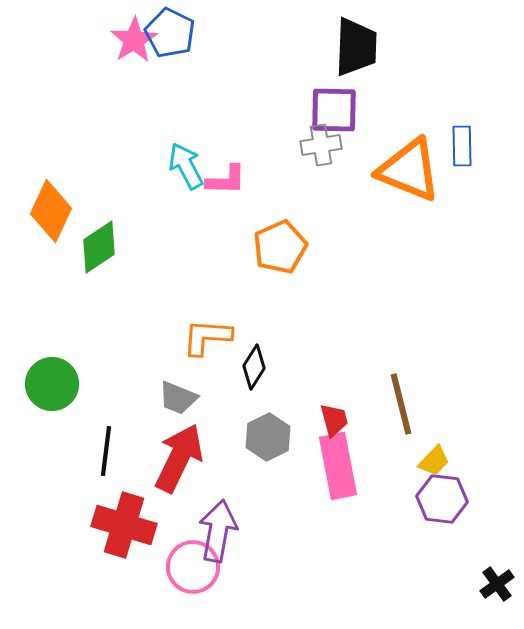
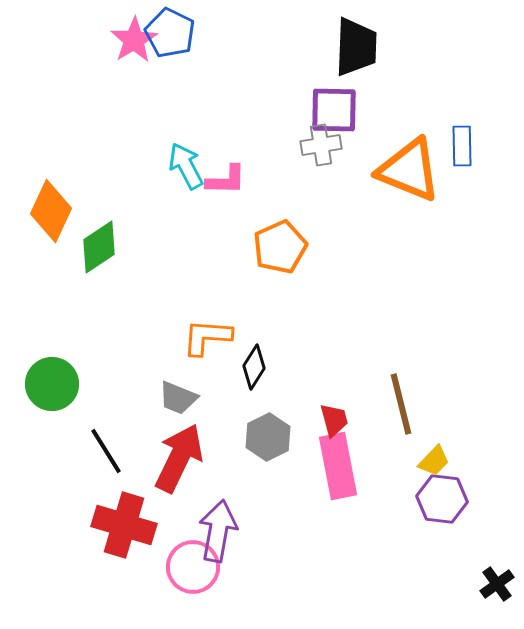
black line: rotated 39 degrees counterclockwise
